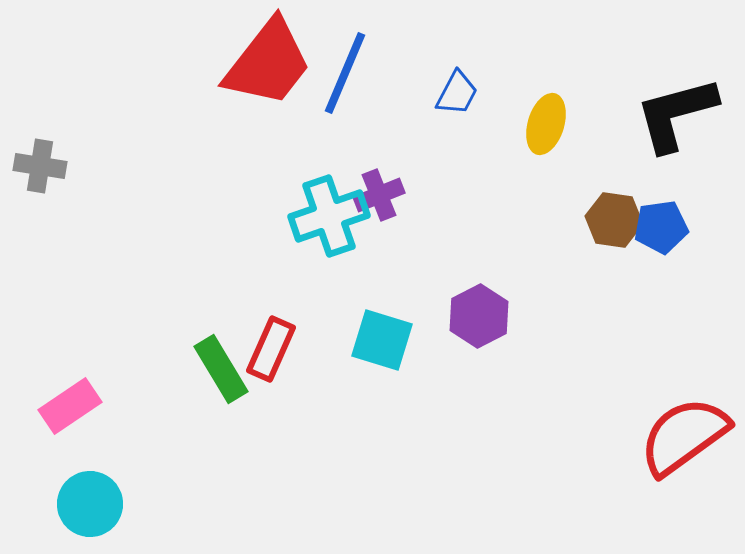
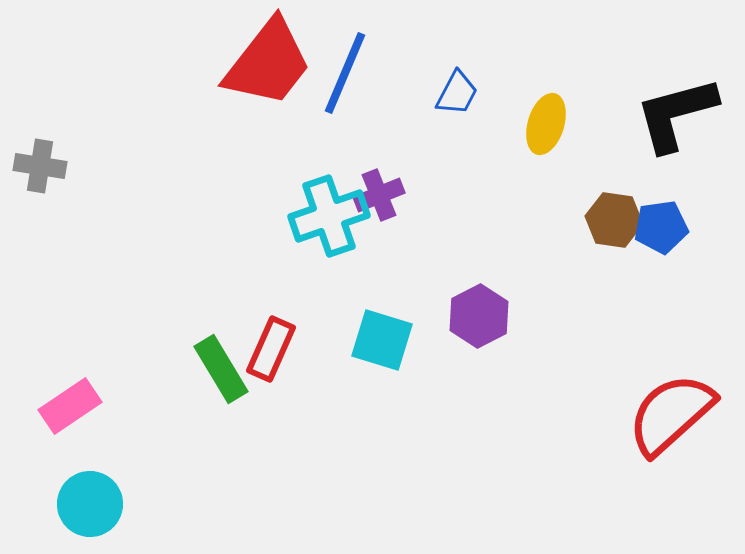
red semicircle: moved 13 px left, 22 px up; rotated 6 degrees counterclockwise
